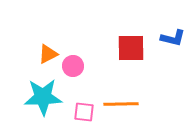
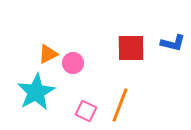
blue L-shape: moved 5 px down
pink circle: moved 3 px up
cyan star: moved 7 px left, 5 px up; rotated 27 degrees counterclockwise
orange line: moved 1 px left, 1 px down; rotated 68 degrees counterclockwise
pink square: moved 2 px right, 1 px up; rotated 20 degrees clockwise
